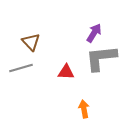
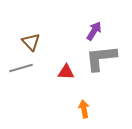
purple arrow: moved 2 px up
